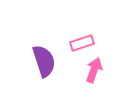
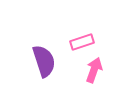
pink rectangle: moved 1 px up
